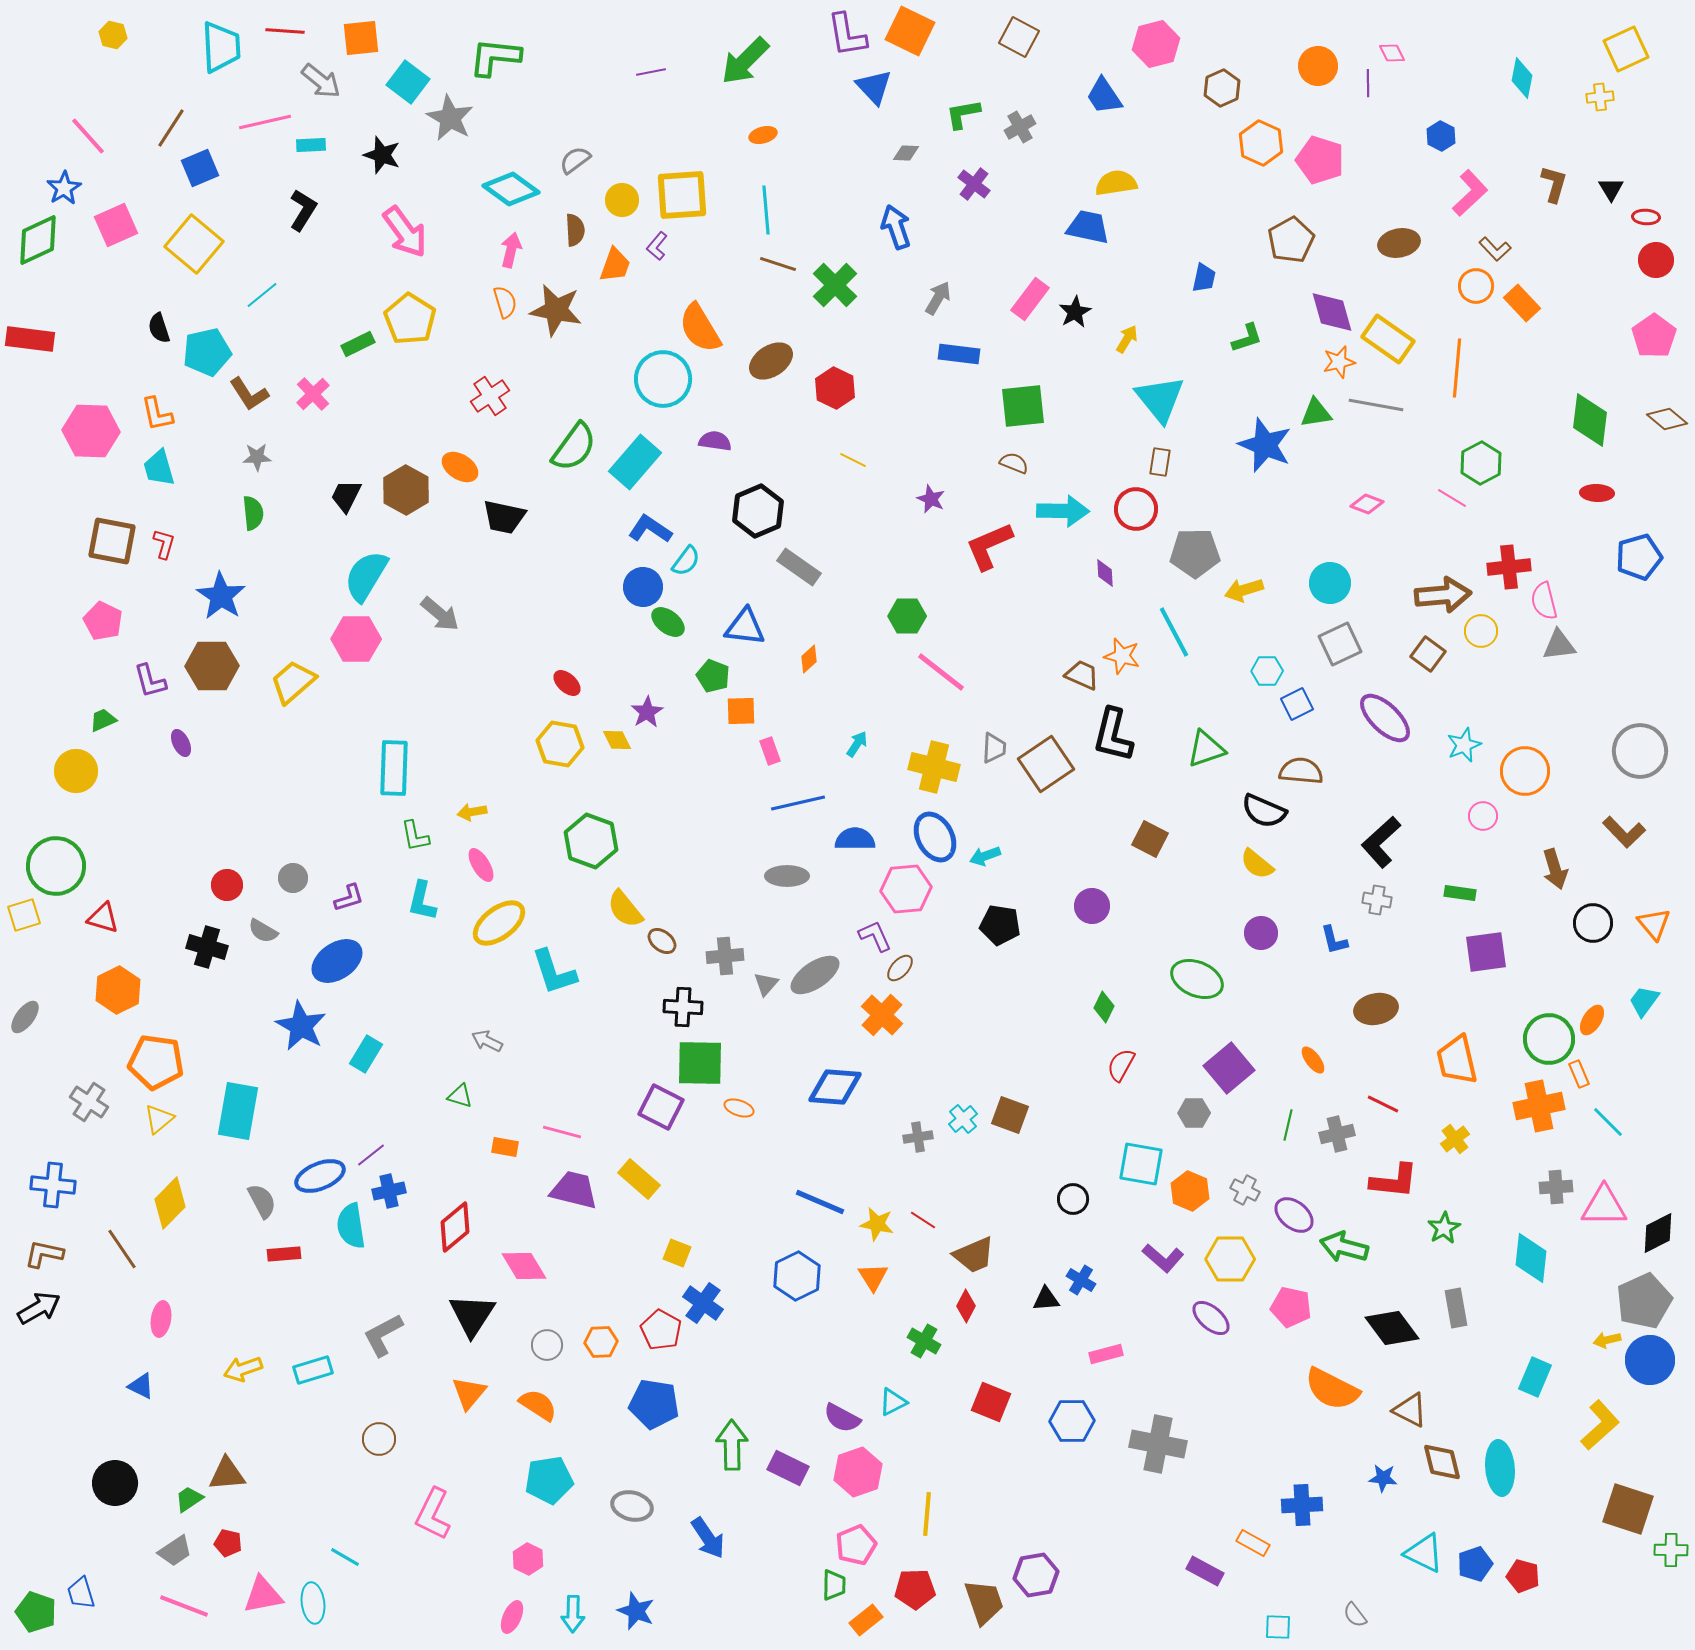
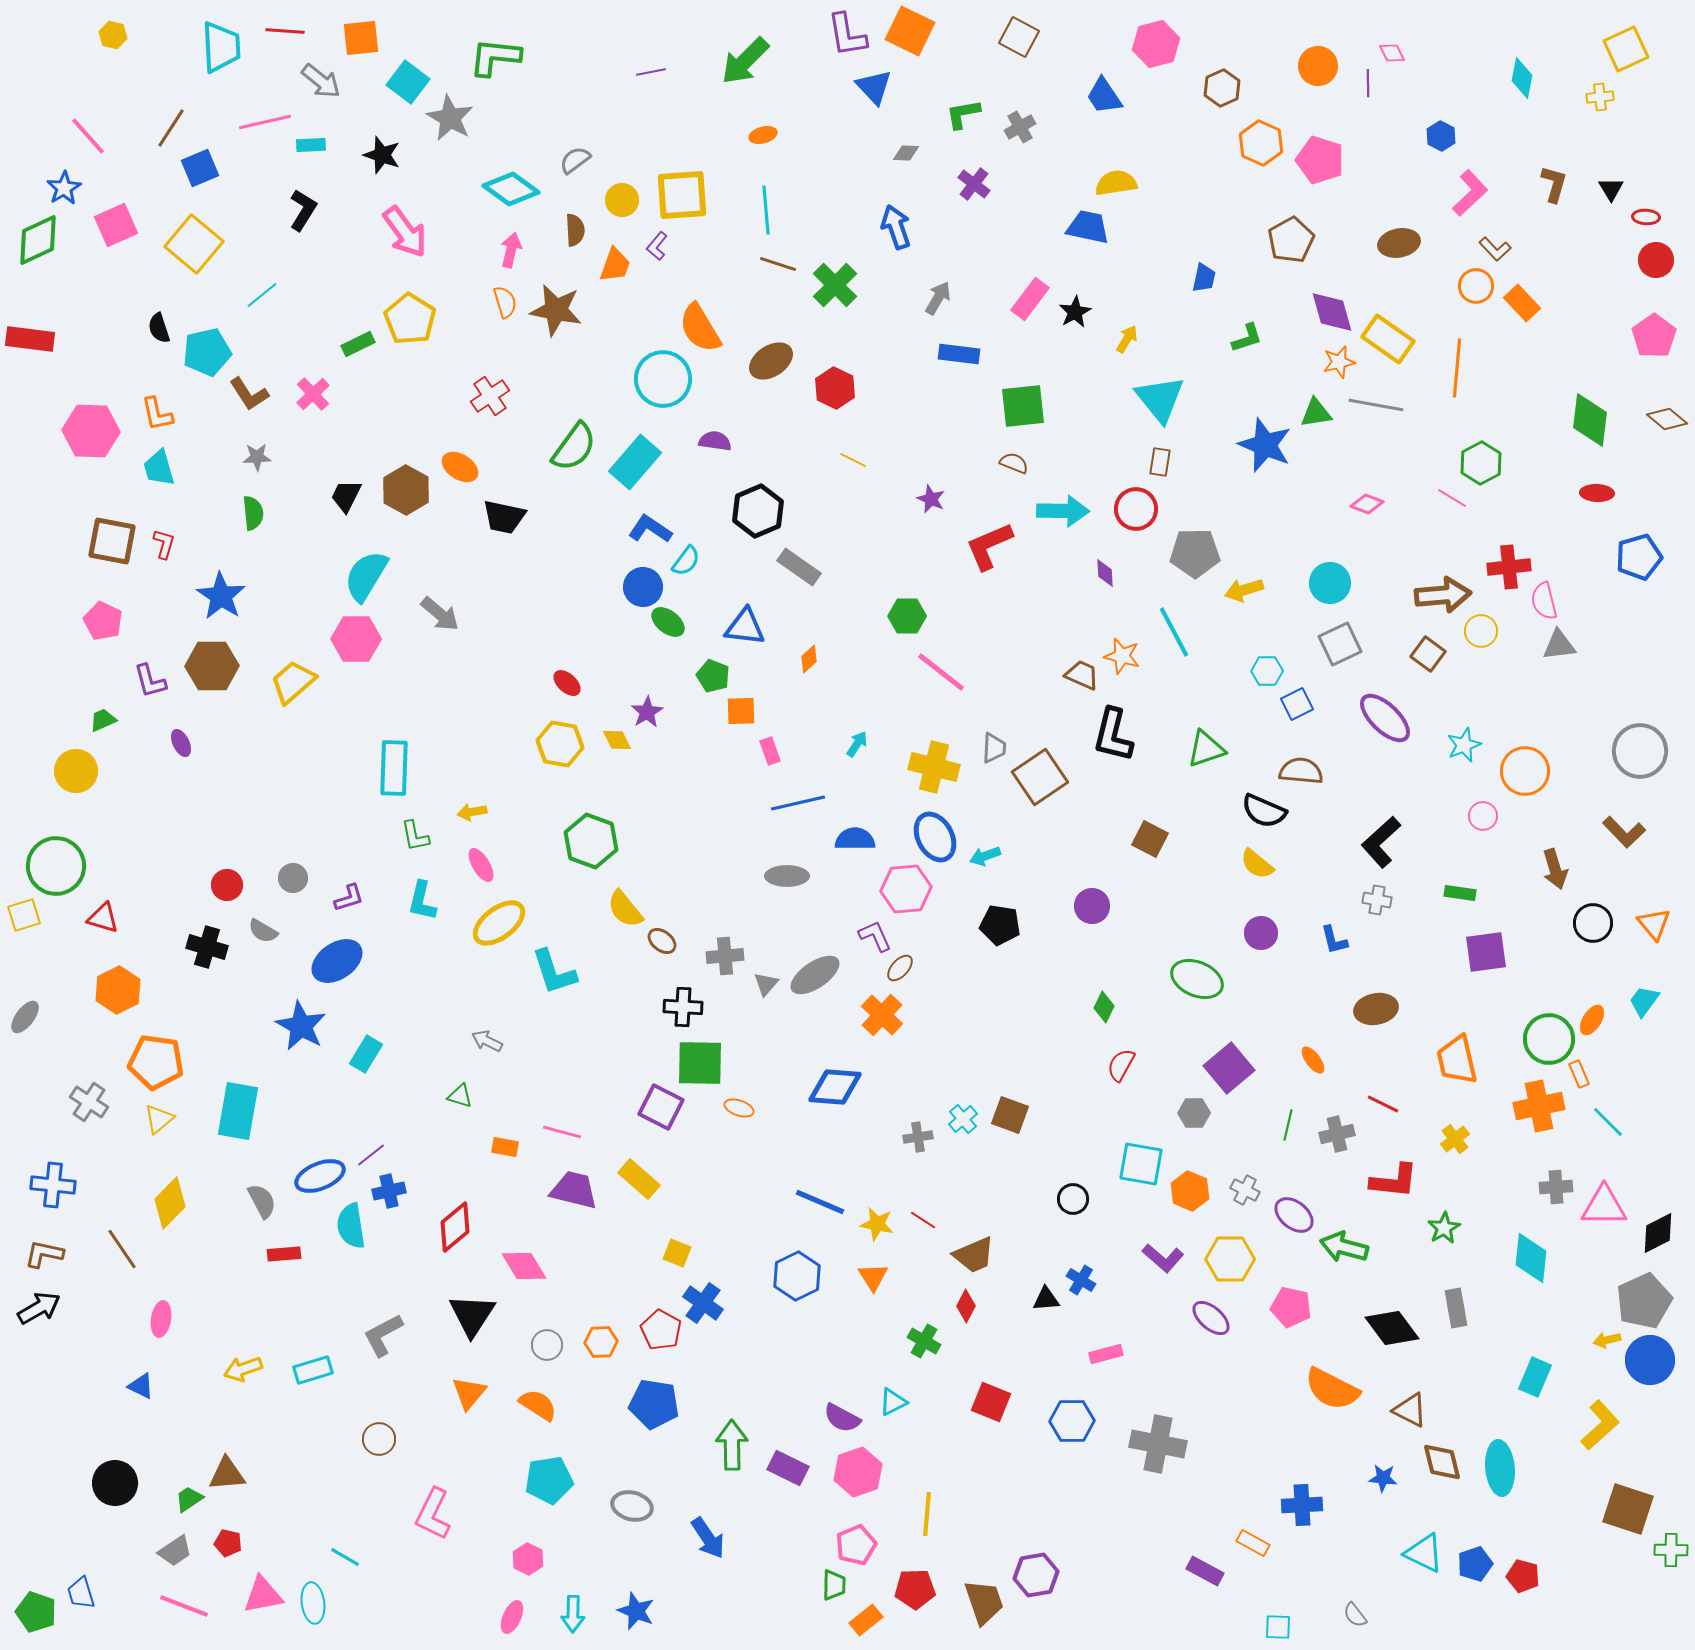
brown square at (1046, 764): moved 6 px left, 13 px down
